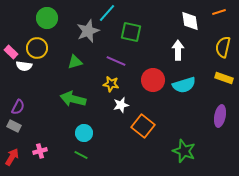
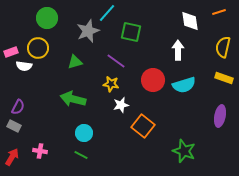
yellow circle: moved 1 px right
pink rectangle: rotated 64 degrees counterclockwise
purple line: rotated 12 degrees clockwise
pink cross: rotated 24 degrees clockwise
